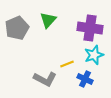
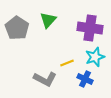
gray pentagon: rotated 15 degrees counterclockwise
cyan star: moved 1 px right, 2 px down
yellow line: moved 1 px up
